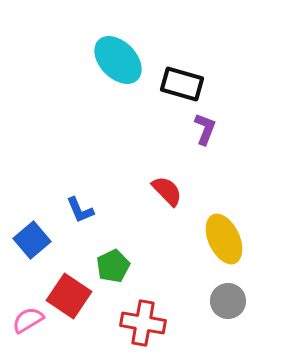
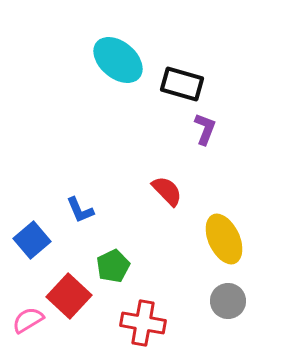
cyan ellipse: rotated 6 degrees counterclockwise
red square: rotated 9 degrees clockwise
